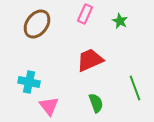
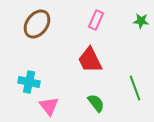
pink rectangle: moved 11 px right, 6 px down
green star: moved 21 px right; rotated 21 degrees counterclockwise
red trapezoid: rotated 92 degrees counterclockwise
green semicircle: rotated 18 degrees counterclockwise
